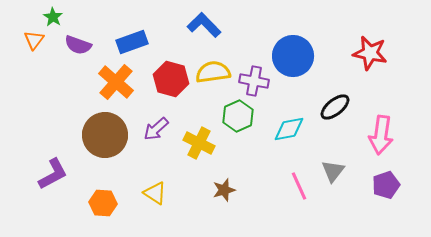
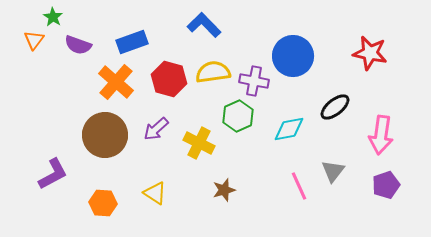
red hexagon: moved 2 px left
